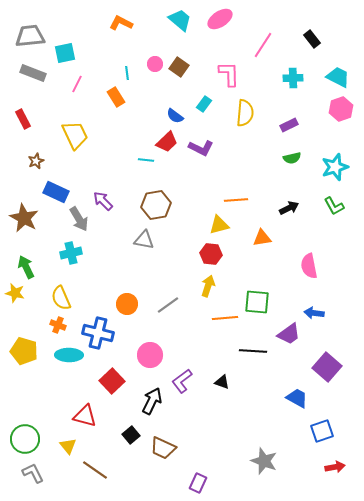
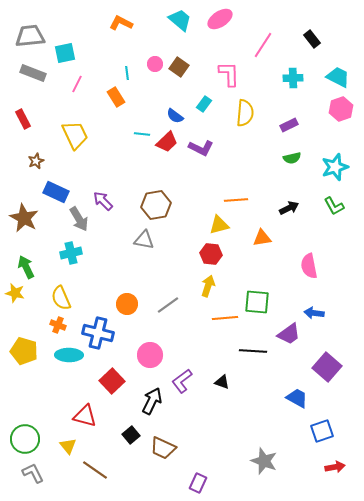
cyan line at (146, 160): moved 4 px left, 26 px up
